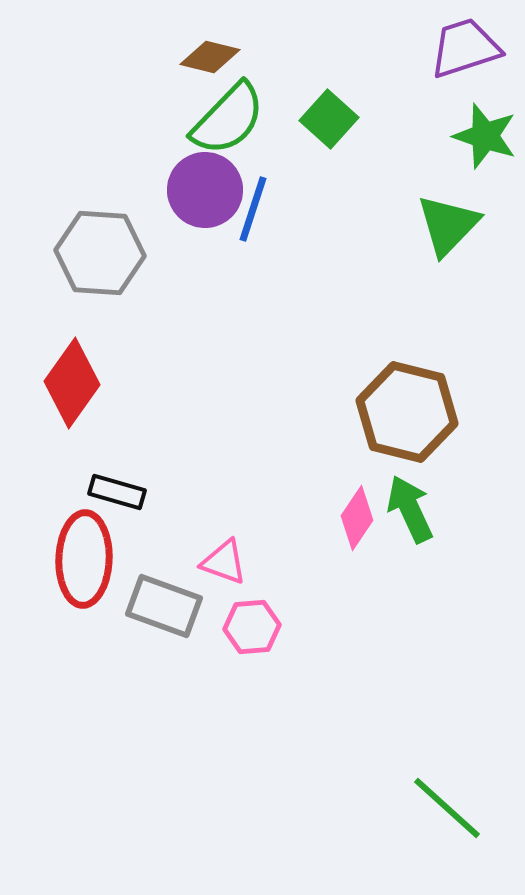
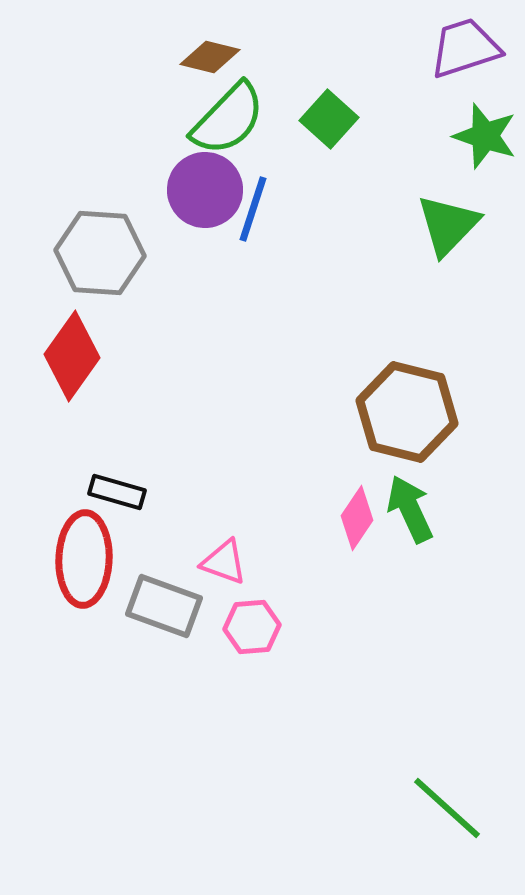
red diamond: moved 27 px up
